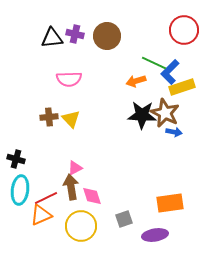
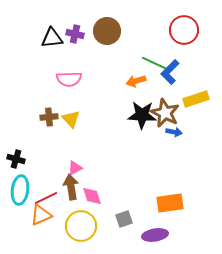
brown circle: moved 5 px up
yellow rectangle: moved 14 px right, 12 px down
